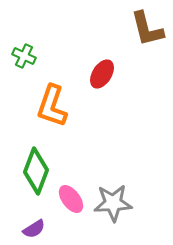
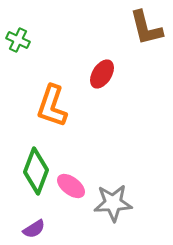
brown L-shape: moved 1 px left, 1 px up
green cross: moved 6 px left, 16 px up
pink ellipse: moved 13 px up; rotated 16 degrees counterclockwise
